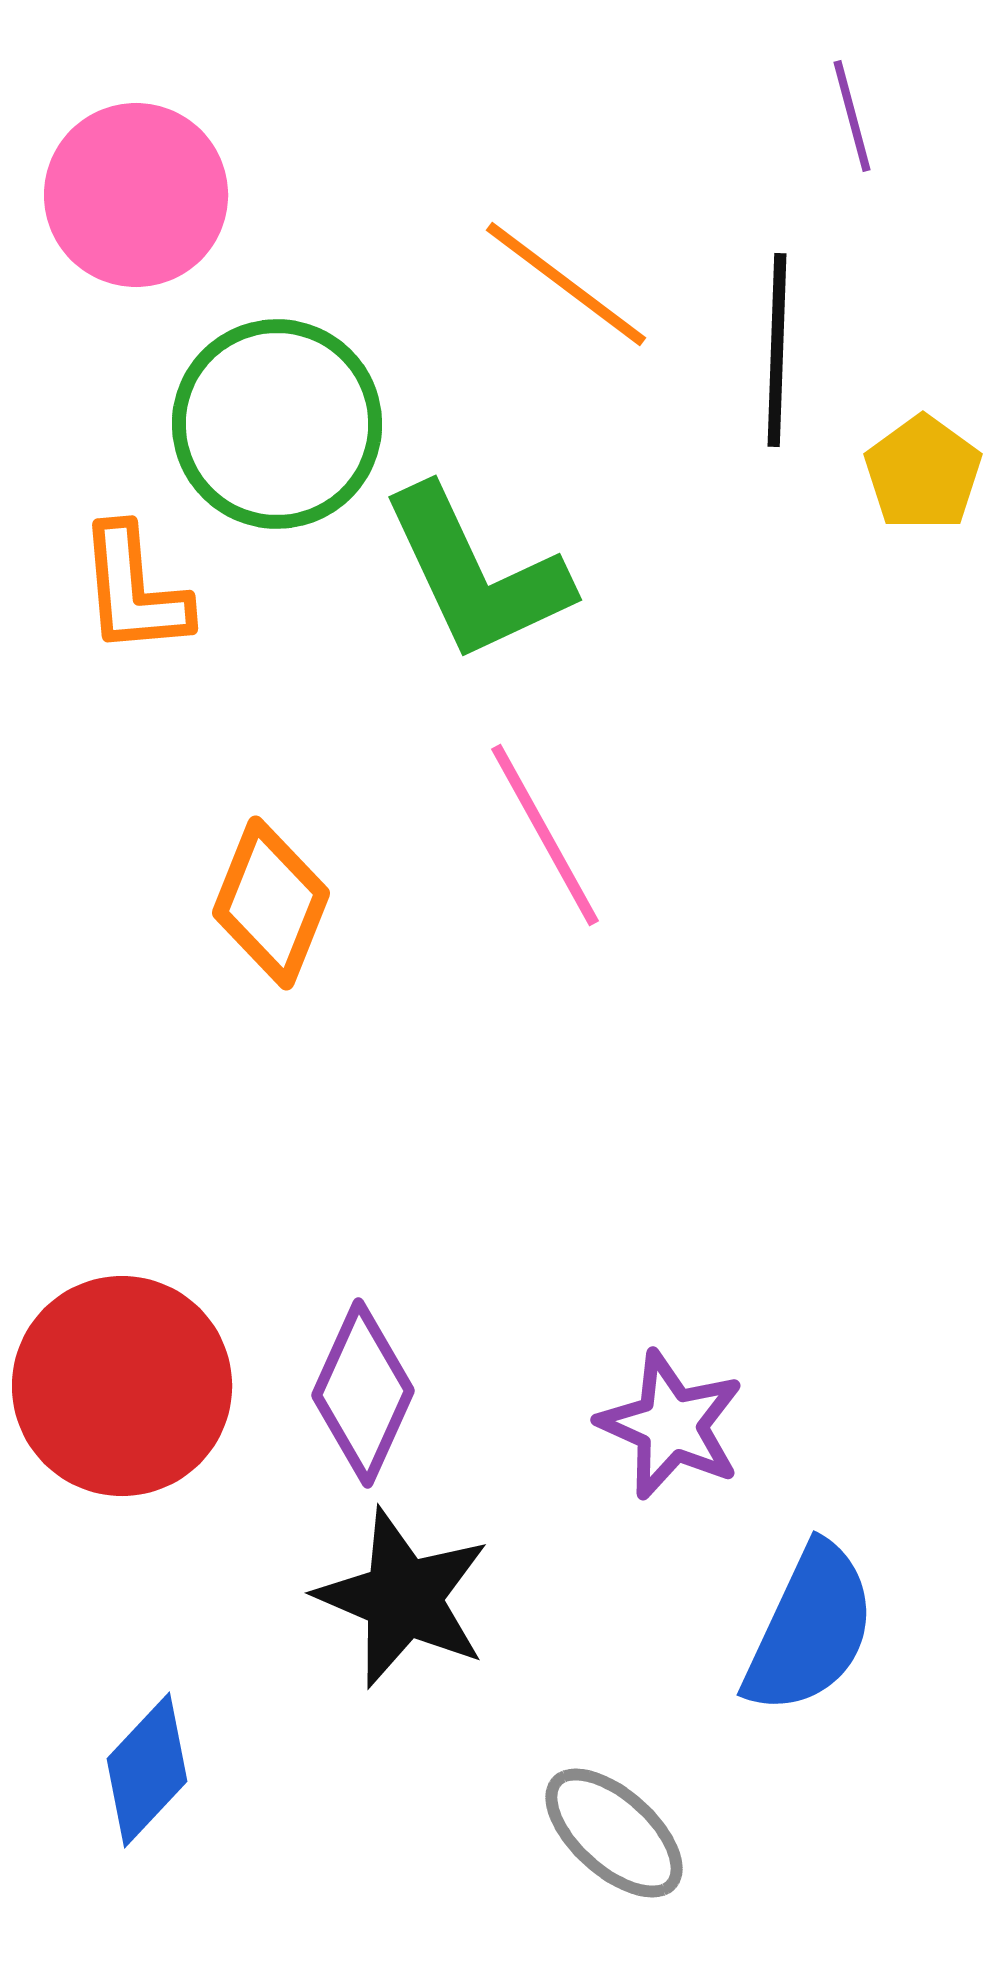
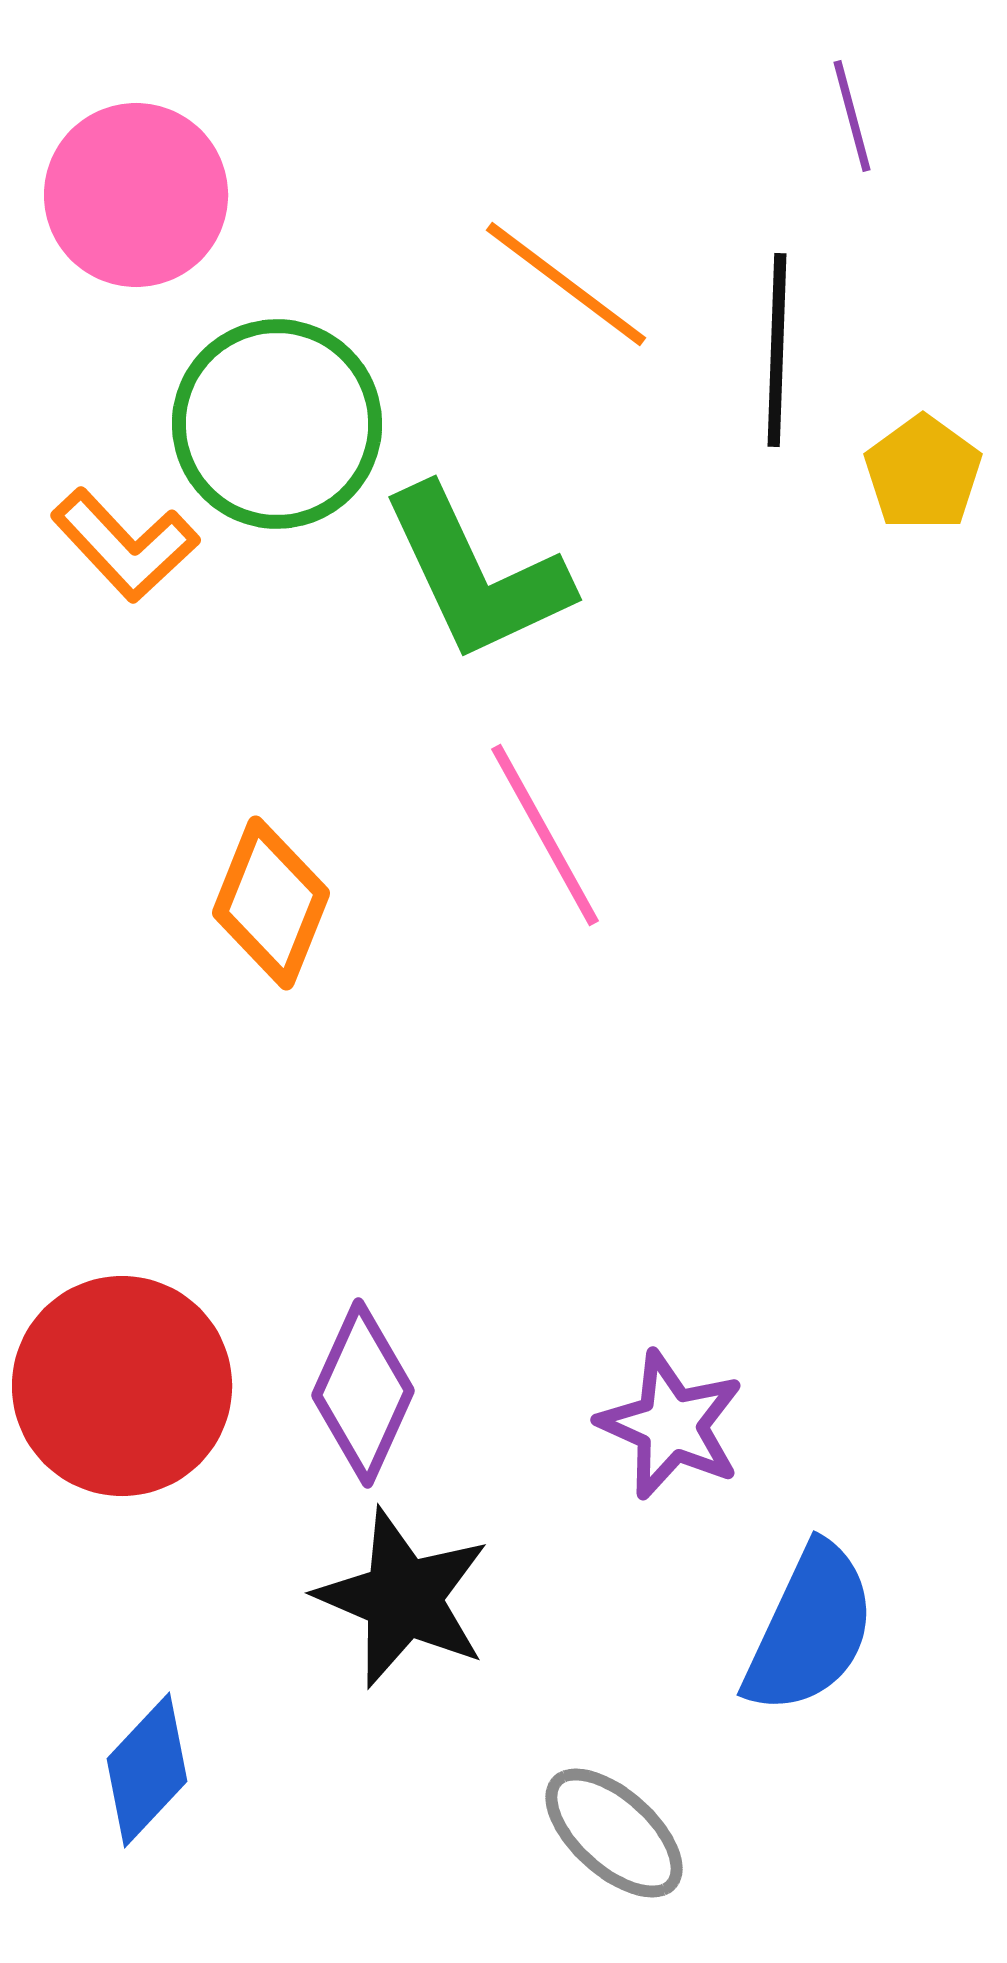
orange L-shape: moved 9 px left, 45 px up; rotated 38 degrees counterclockwise
